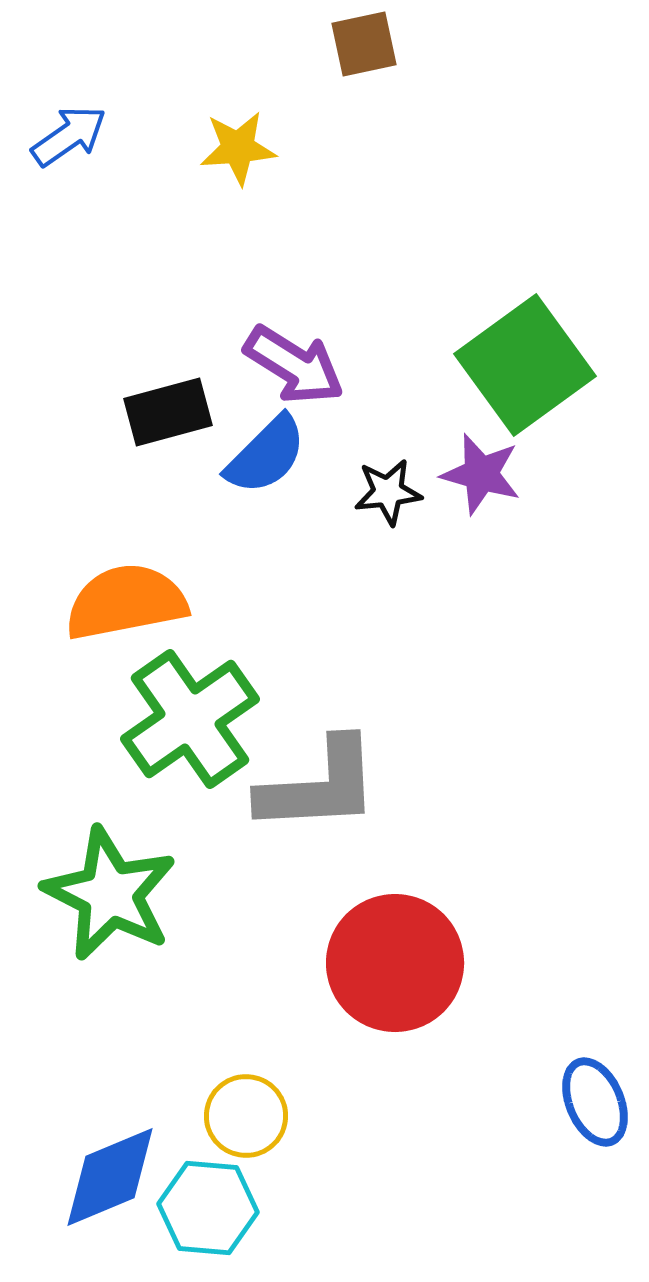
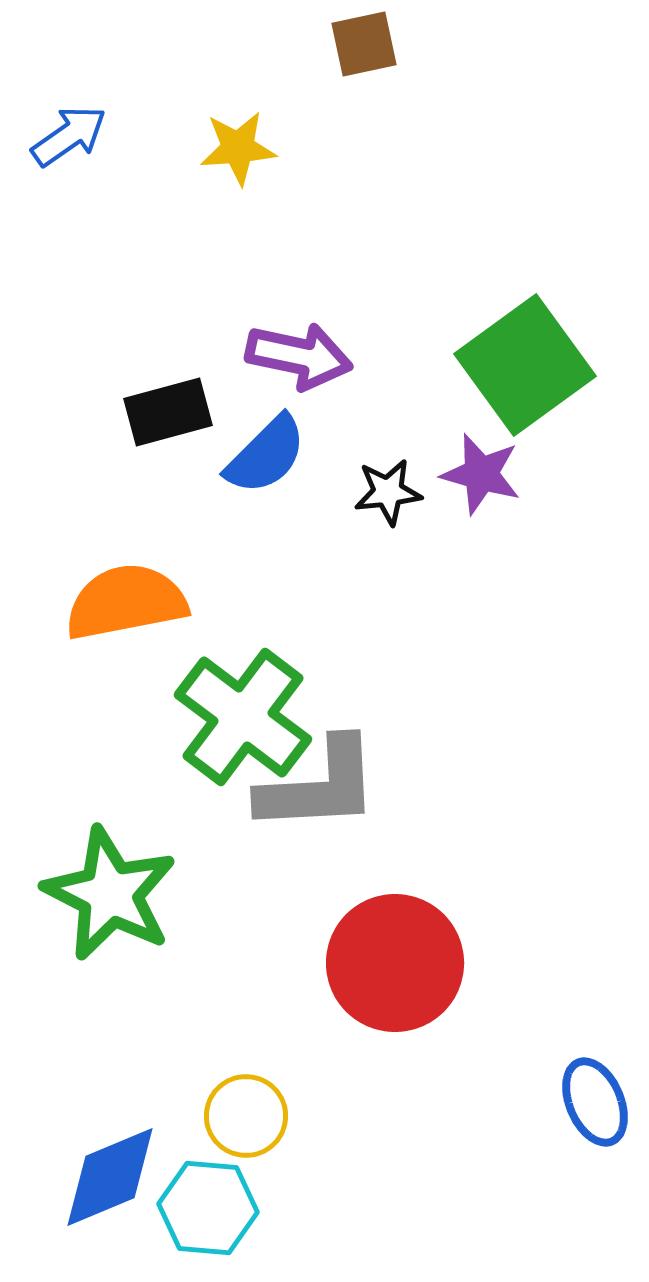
purple arrow: moved 5 px right, 9 px up; rotated 20 degrees counterclockwise
green cross: moved 53 px right, 2 px up; rotated 18 degrees counterclockwise
